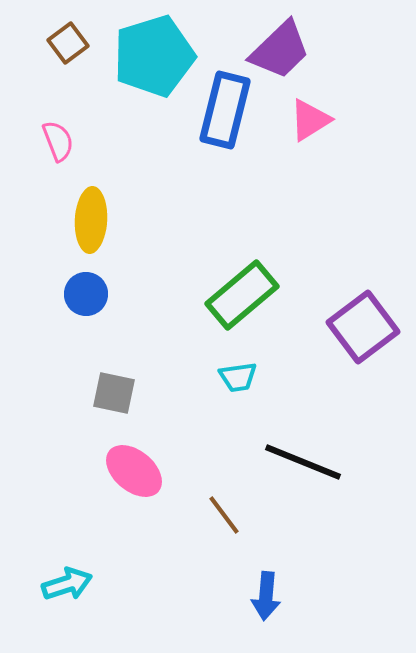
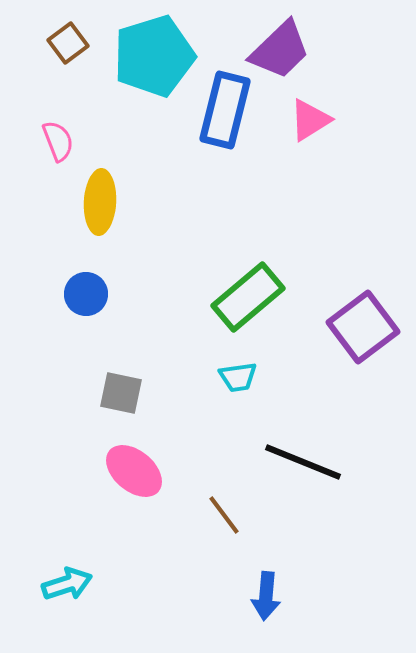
yellow ellipse: moved 9 px right, 18 px up
green rectangle: moved 6 px right, 2 px down
gray square: moved 7 px right
